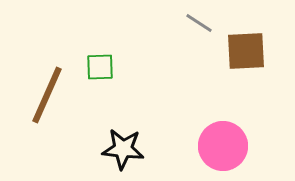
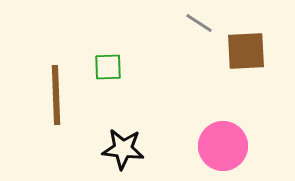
green square: moved 8 px right
brown line: moved 9 px right; rotated 26 degrees counterclockwise
